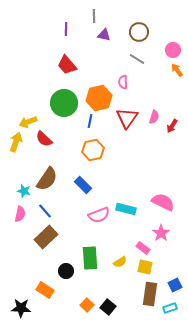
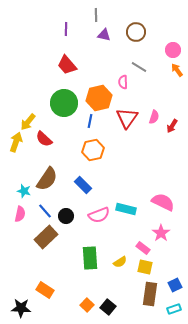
gray line at (94, 16): moved 2 px right, 1 px up
brown circle at (139, 32): moved 3 px left
gray line at (137, 59): moved 2 px right, 8 px down
yellow arrow at (28, 122): rotated 30 degrees counterclockwise
black circle at (66, 271): moved 55 px up
cyan rectangle at (170, 308): moved 4 px right, 1 px down
